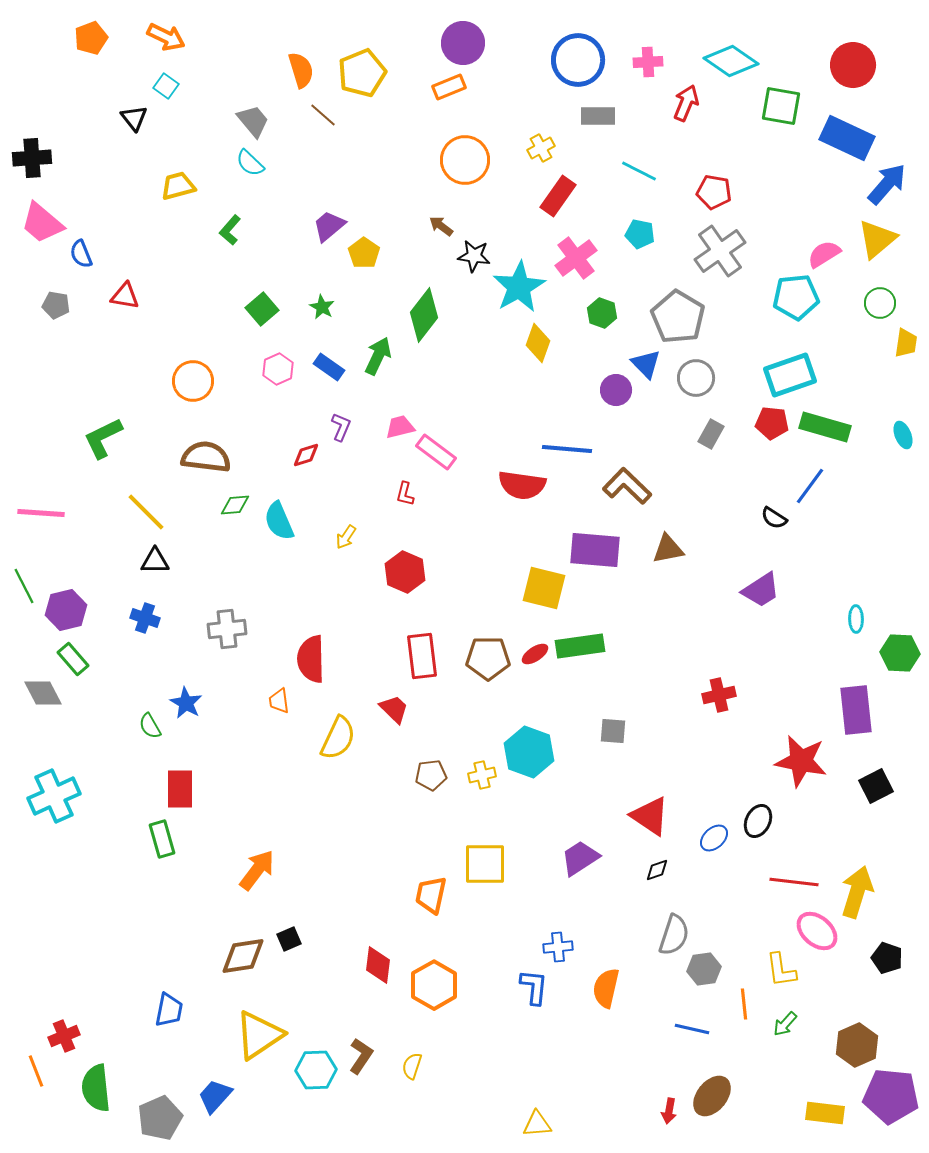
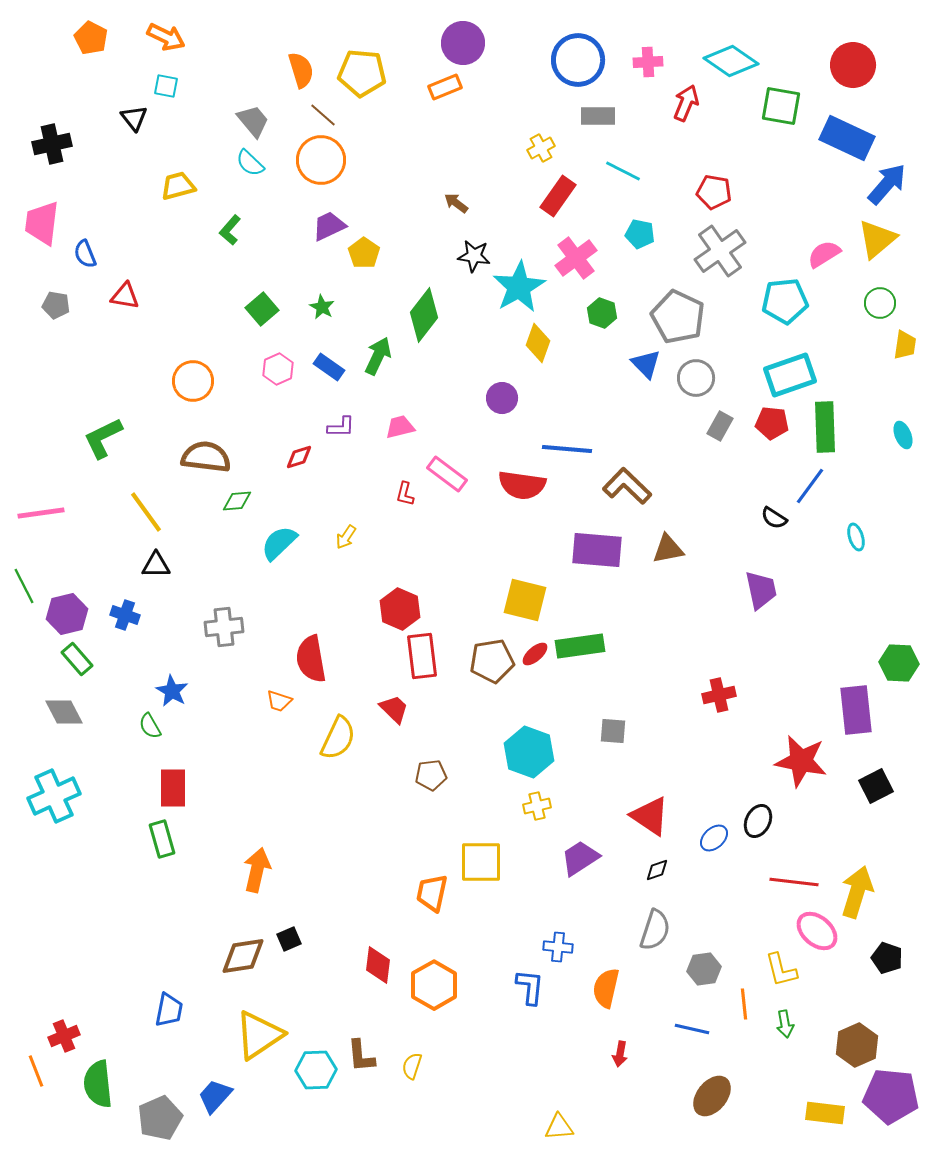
orange pentagon at (91, 38): rotated 24 degrees counterclockwise
yellow pentagon at (362, 73): rotated 27 degrees clockwise
cyan square at (166, 86): rotated 25 degrees counterclockwise
orange rectangle at (449, 87): moved 4 px left
black cross at (32, 158): moved 20 px right, 14 px up; rotated 9 degrees counterclockwise
orange circle at (465, 160): moved 144 px left
cyan line at (639, 171): moved 16 px left
pink trapezoid at (42, 223): rotated 57 degrees clockwise
purple trapezoid at (329, 226): rotated 15 degrees clockwise
brown arrow at (441, 226): moved 15 px right, 23 px up
blue semicircle at (81, 254): moved 4 px right
cyan pentagon at (796, 297): moved 11 px left, 4 px down
gray pentagon at (678, 317): rotated 6 degrees counterclockwise
yellow trapezoid at (906, 343): moved 1 px left, 2 px down
purple circle at (616, 390): moved 114 px left, 8 px down
purple L-shape at (341, 427): rotated 68 degrees clockwise
green rectangle at (825, 427): rotated 72 degrees clockwise
gray rectangle at (711, 434): moved 9 px right, 8 px up
pink rectangle at (436, 452): moved 11 px right, 22 px down
red diamond at (306, 455): moved 7 px left, 2 px down
green diamond at (235, 505): moved 2 px right, 4 px up
yellow line at (146, 512): rotated 9 degrees clockwise
pink line at (41, 513): rotated 12 degrees counterclockwise
cyan semicircle at (279, 521): moved 22 px down; rotated 69 degrees clockwise
purple rectangle at (595, 550): moved 2 px right
black triangle at (155, 561): moved 1 px right, 4 px down
red hexagon at (405, 572): moved 5 px left, 37 px down
yellow square at (544, 588): moved 19 px left, 12 px down
purple trapezoid at (761, 590): rotated 69 degrees counterclockwise
purple hexagon at (66, 610): moved 1 px right, 4 px down
blue cross at (145, 618): moved 20 px left, 3 px up
cyan ellipse at (856, 619): moved 82 px up; rotated 16 degrees counterclockwise
gray cross at (227, 629): moved 3 px left, 2 px up
green hexagon at (900, 653): moved 1 px left, 10 px down
red ellipse at (535, 654): rotated 8 degrees counterclockwise
brown pentagon at (488, 658): moved 4 px right, 3 px down; rotated 9 degrees counterclockwise
green rectangle at (73, 659): moved 4 px right
red semicircle at (311, 659): rotated 9 degrees counterclockwise
gray diamond at (43, 693): moved 21 px right, 19 px down
orange trapezoid at (279, 701): rotated 64 degrees counterclockwise
blue star at (186, 703): moved 14 px left, 12 px up
yellow cross at (482, 775): moved 55 px right, 31 px down
red rectangle at (180, 789): moved 7 px left, 1 px up
yellow square at (485, 864): moved 4 px left, 2 px up
orange arrow at (257, 870): rotated 24 degrees counterclockwise
orange trapezoid at (431, 895): moved 1 px right, 2 px up
gray semicircle at (674, 935): moved 19 px left, 5 px up
blue cross at (558, 947): rotated 12 degrees clockwise
yellow L-shape at (781, 970): rotated 6 degrees counterclockwise
blue L-shape at (534, 987): moved 4 px left
green arrow at (785, 1024): rotated 52 degrees counterclockwise
brown L-shape at (361, 1056): rotated 141 degrees clockwise
green semicircle at (96, 1088): moved 2 px right, 4 px up
red arrow at (669, 1111): moved 49 px left, 57 px up
yellow triangle at (537, 1124): moved 22 px right, 3 px down
